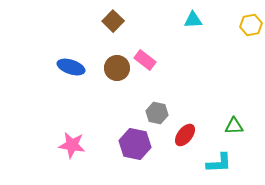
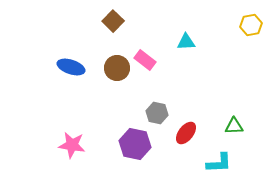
cyan triangle: moved 7 px left, 22 px down
red ellipse: moved 1 px right, 2 px up
